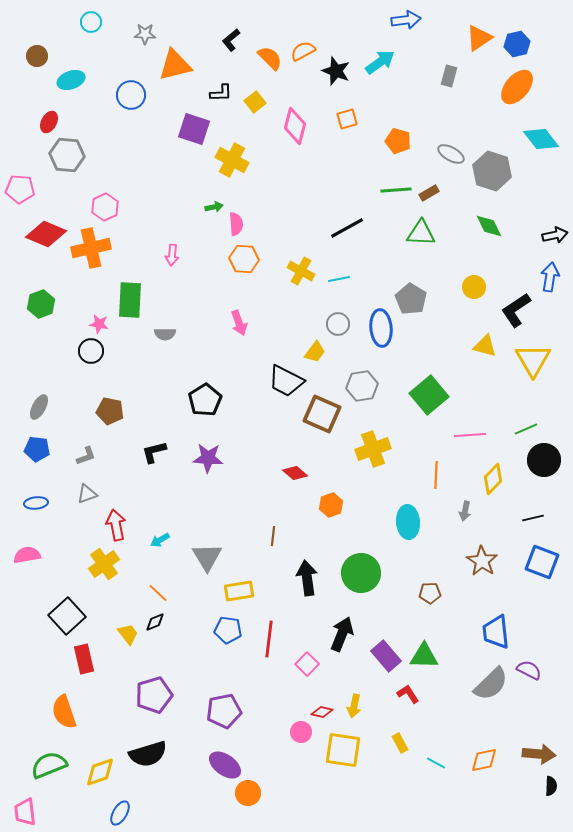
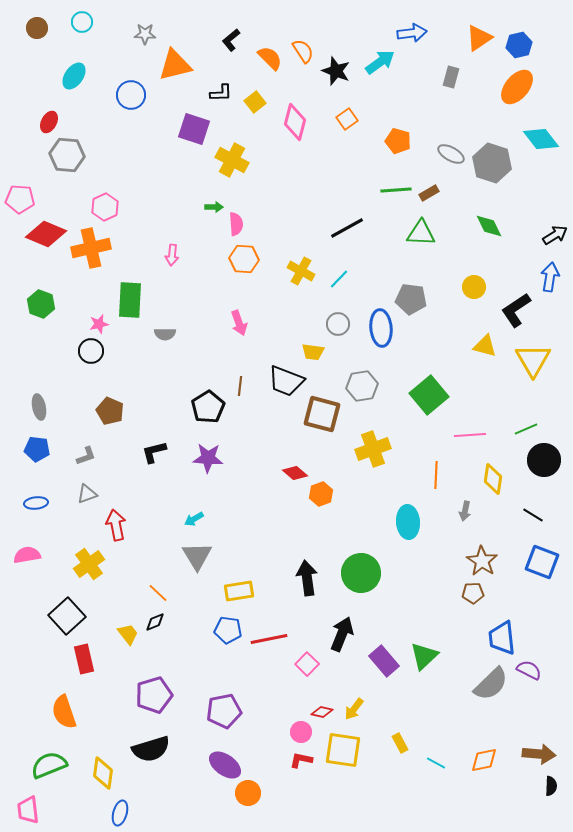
blue arrow at (406, 20): moved 6 px right, 13 px down
cyan circle at (91, 22): moved 9 px left
blue hexagon at (517, 44): moved 2 px right, 1 px down
orange semicircle at (303, 51): rotated 85 degrees clockwise
brown circle at (37, 56): moved 28 px up
gray rectangle at (449, 76): moved 2 px right, 1 px down
cyan ellipse at (71, 80): moved 3 px right, 4 px up; rotated 36 degrees counterclockwise
orange square at (347, 119): rotated 20 degrees counterclockwise
pink diamond at (295, 126): moved 4 px up
gray hexagon at (492, 171): moved 8 px up
pink pentagon at (20, 189): moved 10 px down
green arrow at (214, 207): rotated 12 degrees clockwise
black arrow at (555, 235): rotated 20 degrees counterclockwise
cyan line at (339, 279): rotated 35 degrees counterclockwise
gray pentagon at (411, 299): rotated 24 degrees counterclockwise
green hexagon at (41, 304): rotated 20 degrees counterclockwise
pink star at (99, 324): rotated 24 degrees counterclockwise
yellow trapezoid at (315, 352): moved 2 px left; rotated 60 degrees clockwise
black trapezoid at (286, 381): rotated 6 degrees counterclockwise
black pentagon at (205, 400): moved 3 px right, 7 px down
gray ellipse at (39, 407): rotated 40 degrees counterclockwise
brown pentagon at (110, 411): rotated 12 degrees clockwise
brown square at (322, 414): rotated 9 degrees counterclockwise
yellow diamond at (493, 479): rotated 36 degrees counterclockwise
orange hexagon at (331, 505): moved 10 px left, 11 px up
black line at (533, 518): moved 3 px up; rotated 45 degrees clockwise
brown line at (273, 536): moved 33 px left, 150 px up
cyan arrow at (160, 540): moved 34 px right, 21 px up
gray triangle at (207, 557): moved 10 px left, 1 px up
yellow cross at (104, 564): moved 15 px left
brown pentagon at (430, 593): moved 43 px right
blue trapezoid at (496, 632): moved 6 px right, 6 px down
red line at (269, 639): rotated 72 degrees clockwise
purple rectangle at (386, 656): moved 2 px left, 5 px down
green triangle at (424, 656): rotated 44 degrees counterclockwise
red L-shape at (408, 694): moved 107 px left, 66 px down; rotated 45 degrees counterclockwise
yellow arrow at (354, 706): moved 3 px down; rotated 25 degrees clockwise
black semicircle at (148, 754): moved 3 px right, 5 px up
yellow diamond at (100, 772): moved 3 px right, 1 px down; rotated 64 degrees counterclockwise
pink trapezoid at (25, 812): moved 3 px right, 2 px up
blue ellipse at (120, 813): rotated 15 degrees counterclockwise
